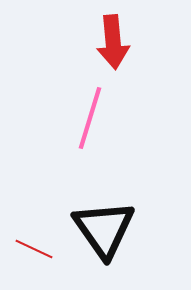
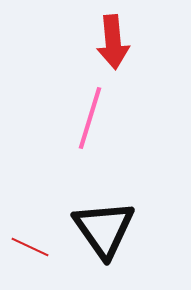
red line: moved 4 px left, 2 px up
